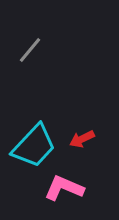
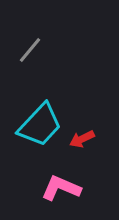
cyan trapezoid: moved 6 px right, 21 px up
pink L-shape: moved 3 px left
